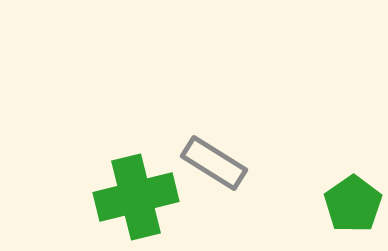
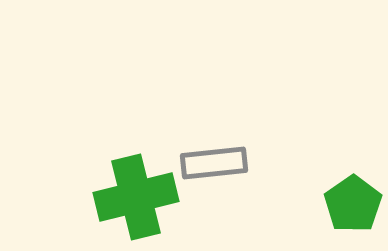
gray rectangle: rotated 38 degrees counterclockwise
